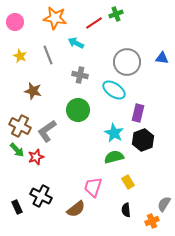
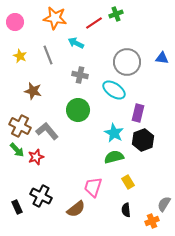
gray L-shape: rotated 85 degrees clockwise
